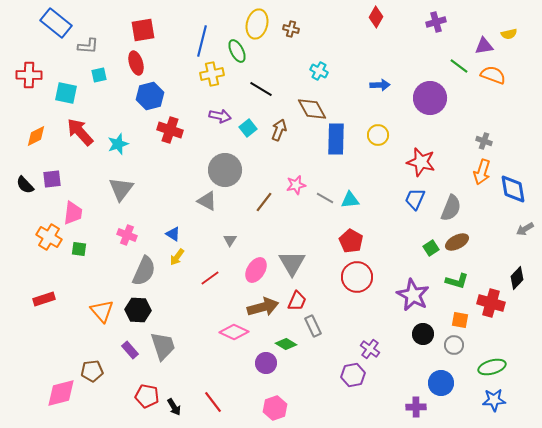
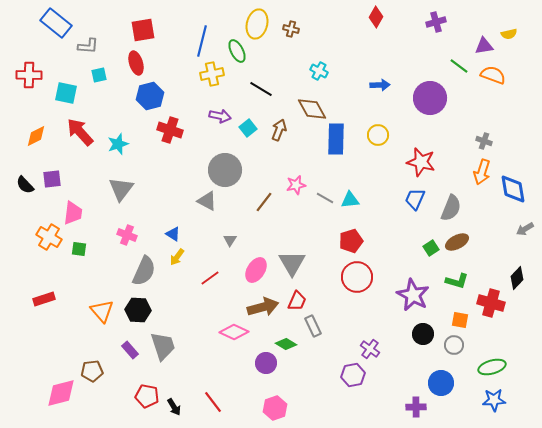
red pentagon at (351, 241): rotated 25 degrees clockwise
